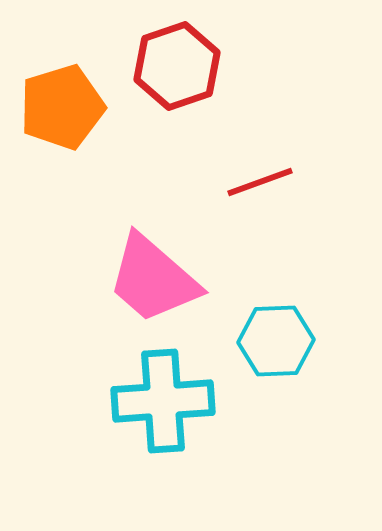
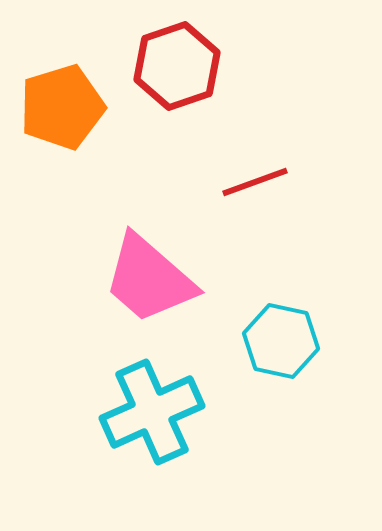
red line: moved 5 px left
pink trapezoid: moved 4 px left
cyan hexagon: moved 5 px right; rotated 14 degrees clockwise
cyan cross: moved 11 px left, 11 px down; rotated 20 degrees counterclockwise
